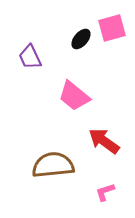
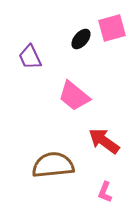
pink L-shape: rotated 50 degrees counterclockwise
